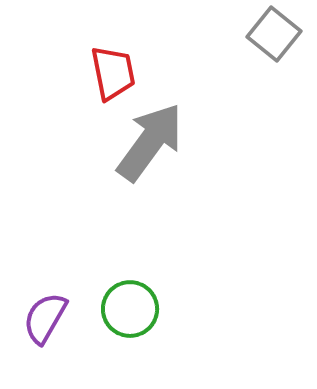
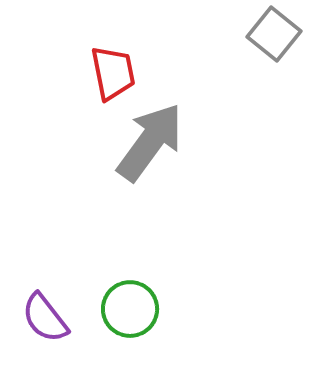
purple semicircle: rotated 68 degrees counterclockwise
